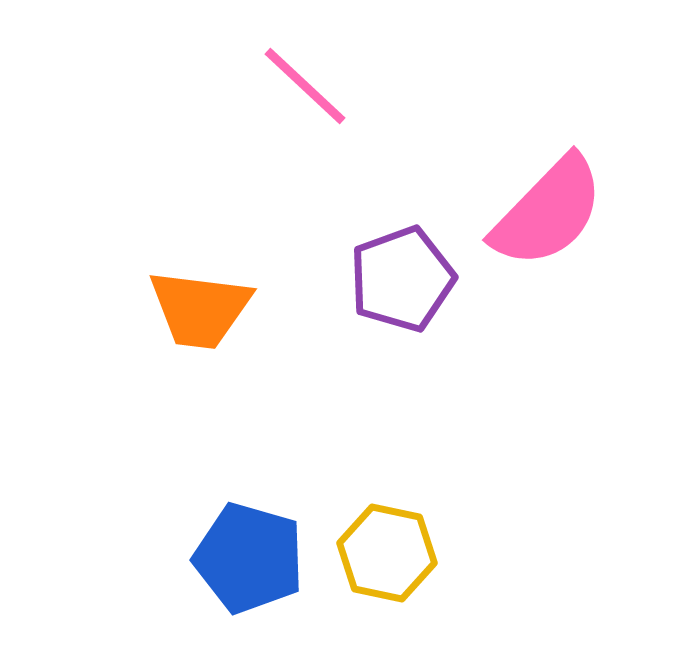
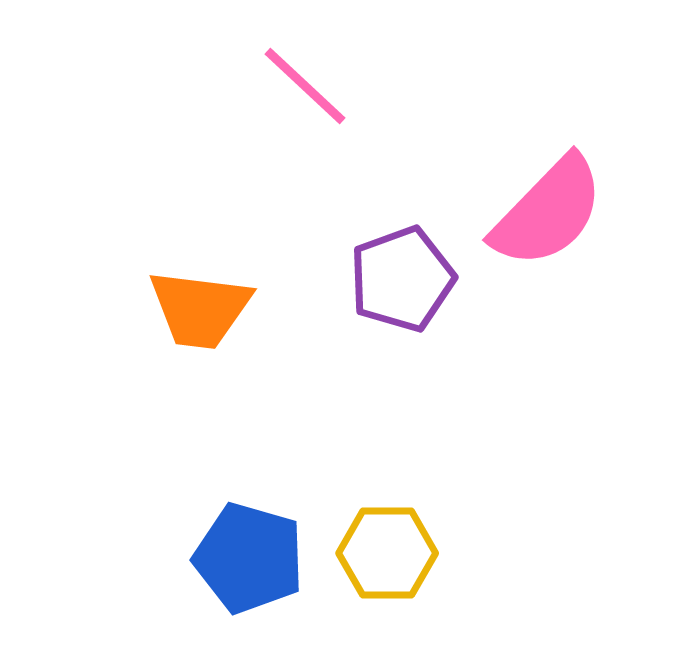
yellow hexagon: rotated 12 degrees counterclockwise
